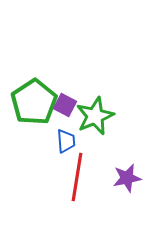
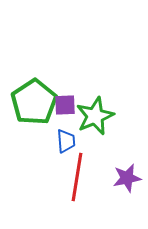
purple square: rotated 30 degrees counterclockwise
